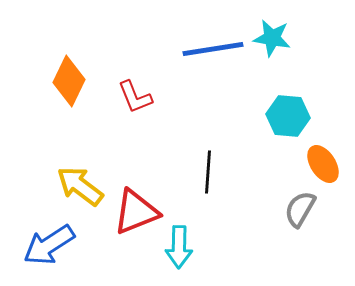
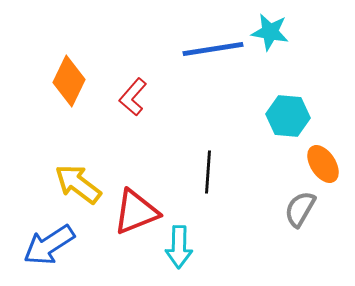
cyan star: moved 2 px left, 6 px up
red L-shape: moved 2 px left; rotated 63 degrees clockwise
yellow arrow: moved 2 px left, 2 px up
